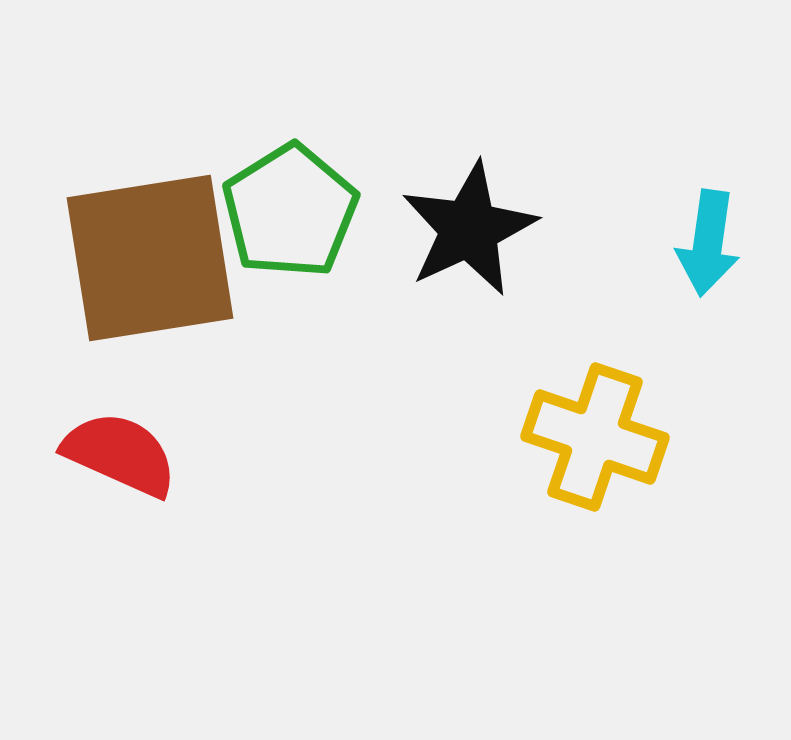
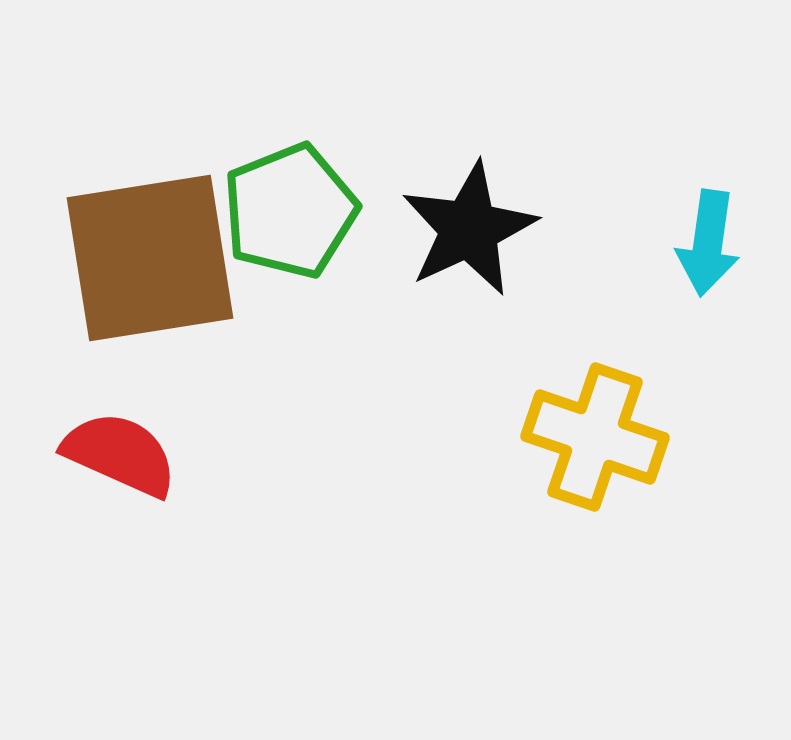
green pentagon: rotated 10 degrees clockwise
